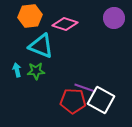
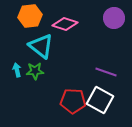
cyan triangle: rotated 16 degrees clockwise
green star: moved 1 px left
purple line: moved 21 px right, 16 px up
white square: moved 1 px left
